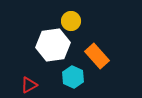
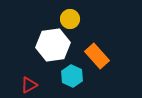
yellow circle: moved 1 px left, 2 px up
cyan hexagon: moved 1 px left, 1 px up
